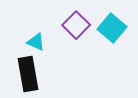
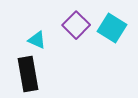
cyan square: rotated 8 degrees counterclockwise
cyan triangle: moved 1 px right, 2 px up
